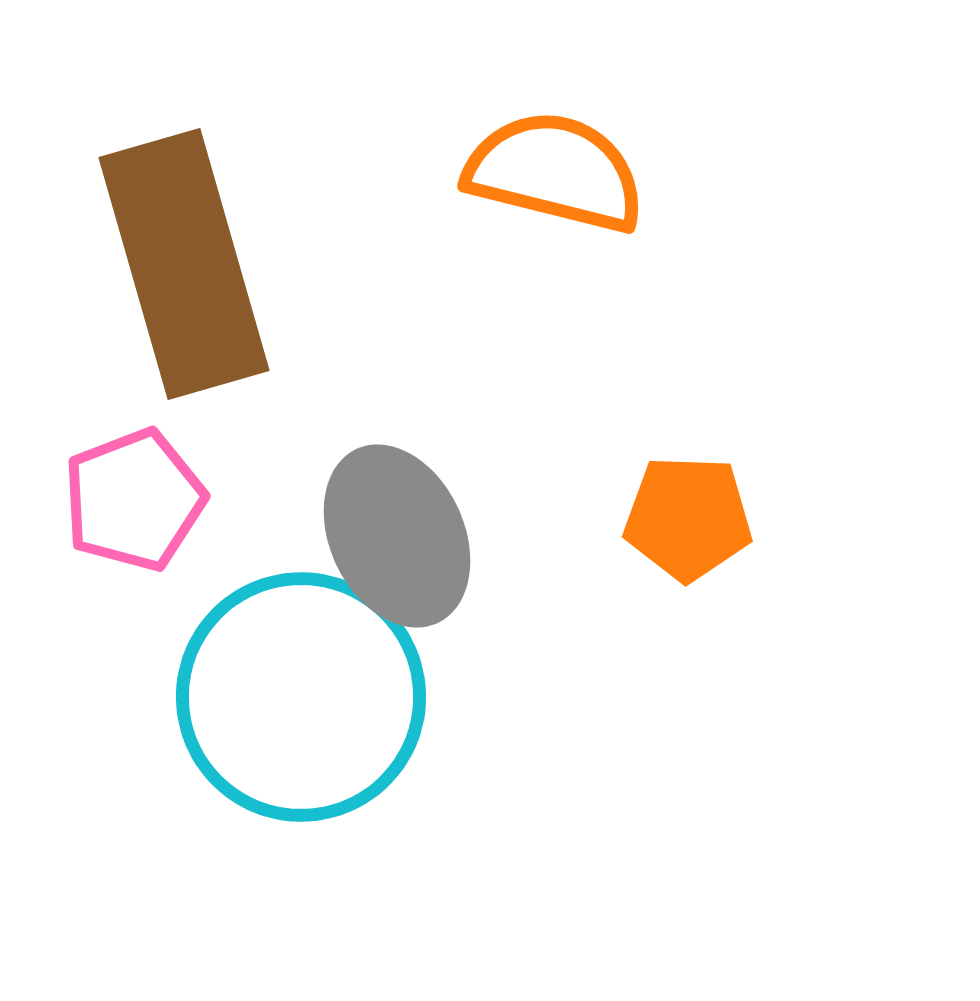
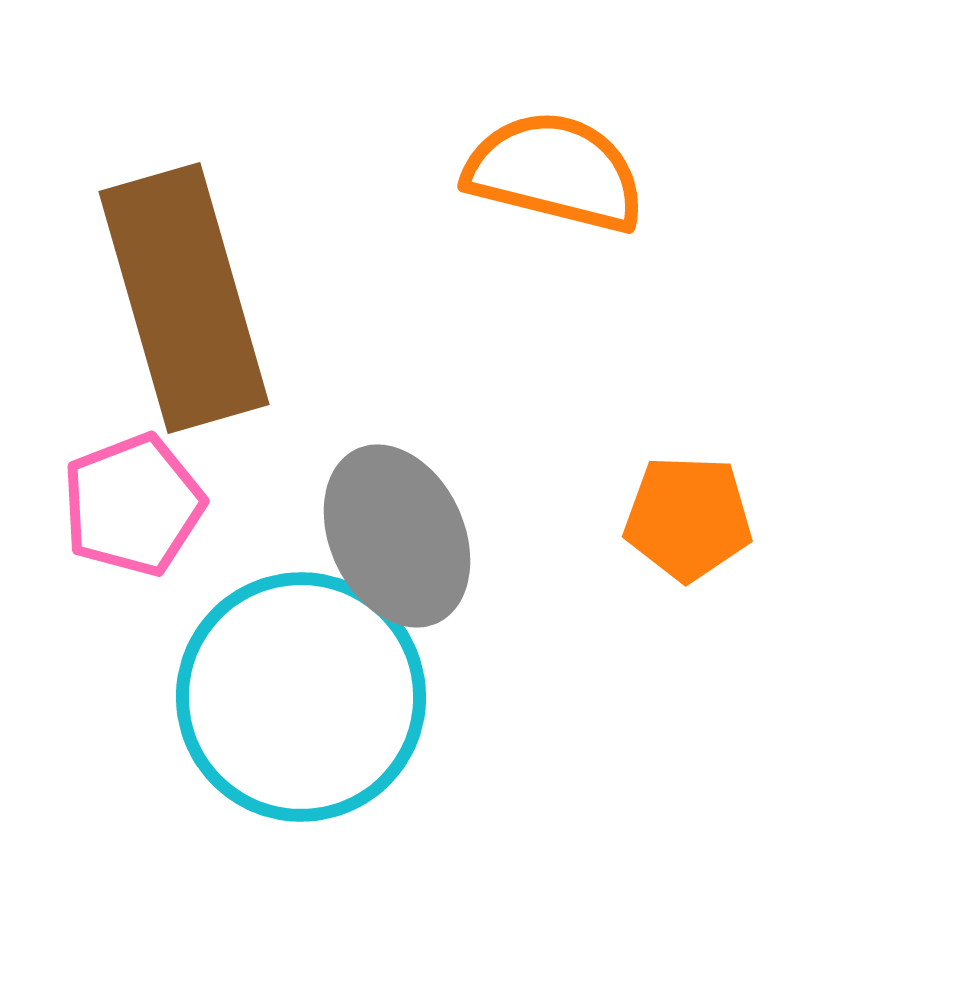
brown rectangle: moved 34 px down
pink pentagon: moved 1 px left, 5 px down
